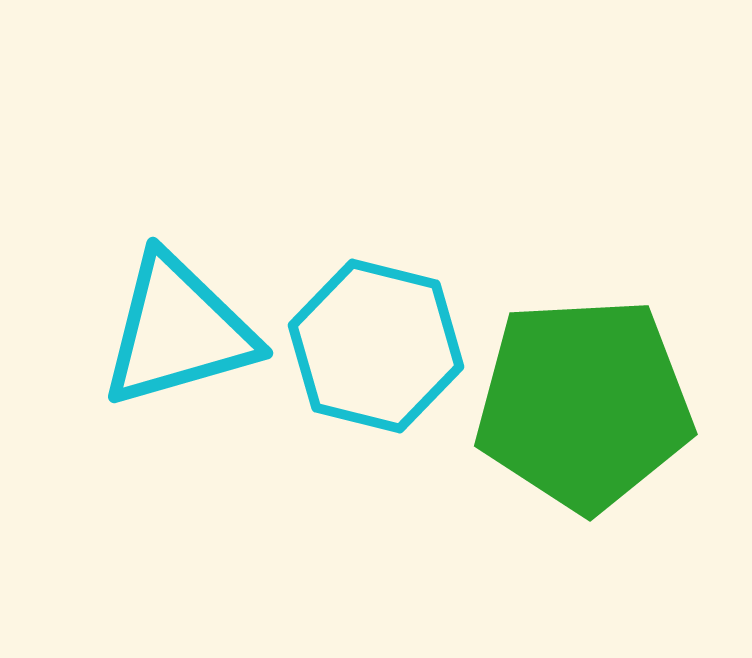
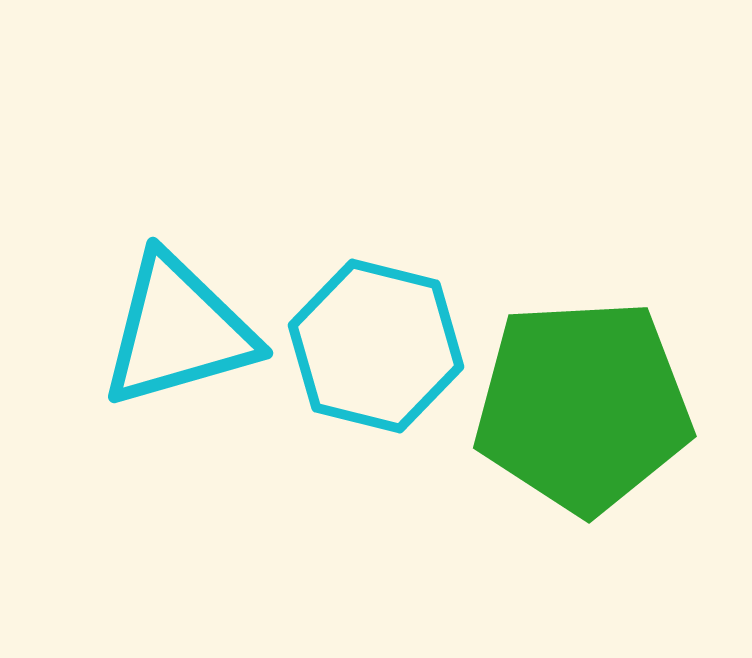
green pentagon: moved 1 px left, 2 px down
